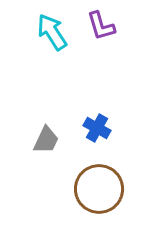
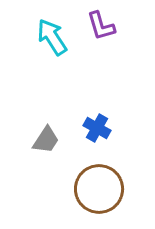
cyan arrow: moved 5 px down
gray trapezoid: rotated 8 degrees clockwise
